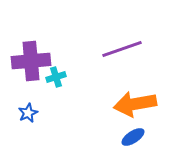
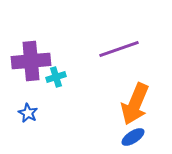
purple line: moved 3 px left
orange arrow: rotated 57 degrees counterclockwise
blue star: rotated 18 degrees counterclockwise
